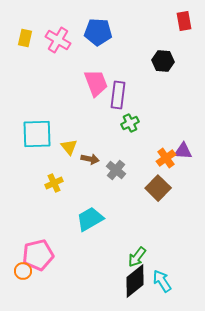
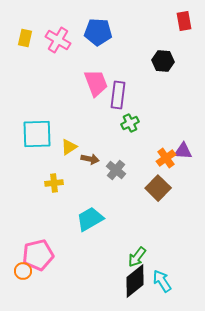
yellow triangle: rotated 36 degrees clockwise
yellow cross: rotated 18 degrees clockwise
